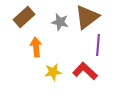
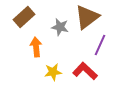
gray star: moved 5 px down
purple line: moved 2 px right; rotated 20 degrees clockwise
